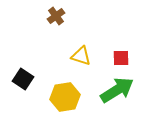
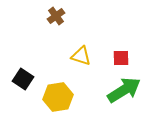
green arrow: moved 7 px right
yellow hexagon: moved 7 px left
